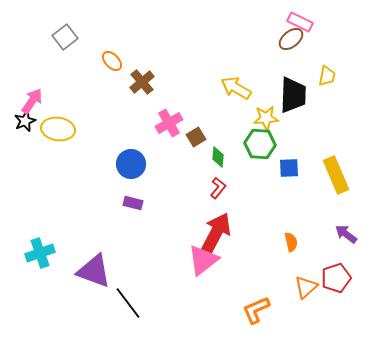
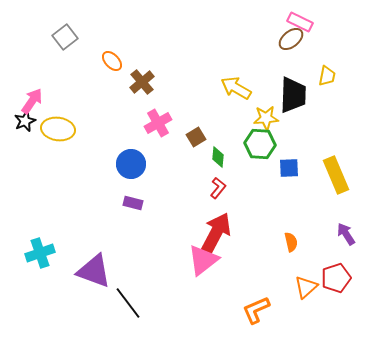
pink cross: moved 11 px left
purple arrow: rotated 20 degrees clockwise
